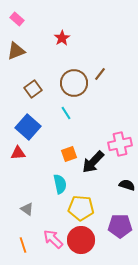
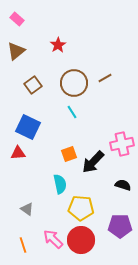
red star: moved 4 px left, 7 px down
brown triangle: rotated 18 degrees counterclockwise
brown line: moved 5 px right, 4 px down; rotated 24 degrees clockwise
brown square: moved 4 px up
cyan line: moved 6 px right, 1 px up
blue square: rotated 15 degrees counterclockwise
pink cross: moved 2 px right
black semicircle: moved 4 px left
